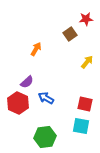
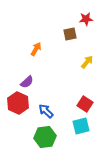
brown square: rotated 24 degrees clockwise
blue arrow: moved 13 px down; rotated 14 degrees clockwise
red square: rotated 21 degrees clockwise
cyan square: rotated 24 degrees counterclockwise
